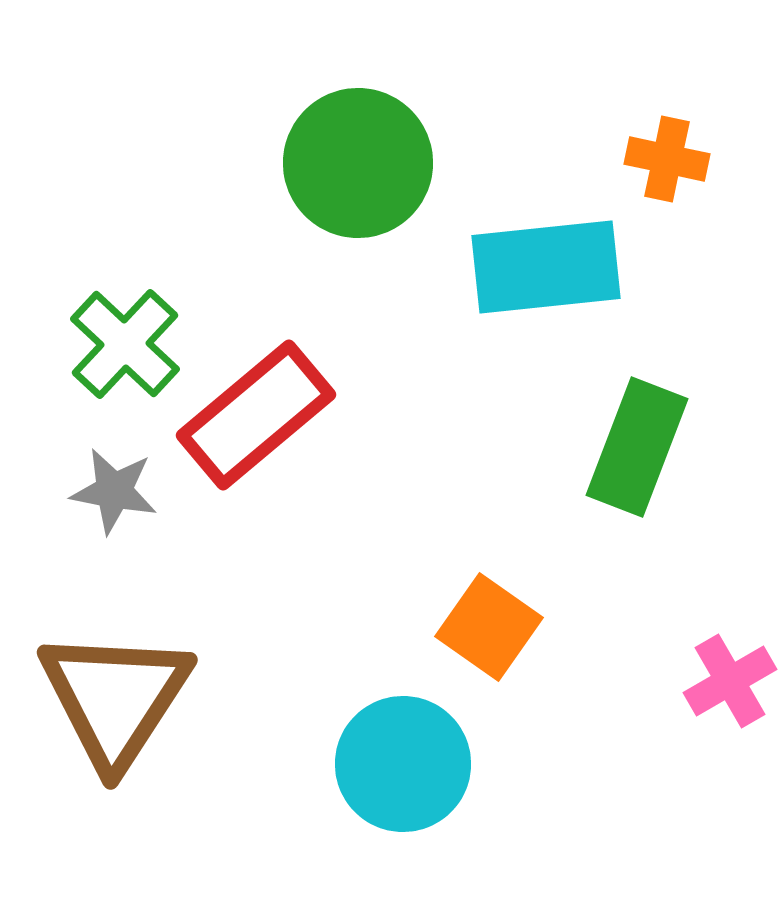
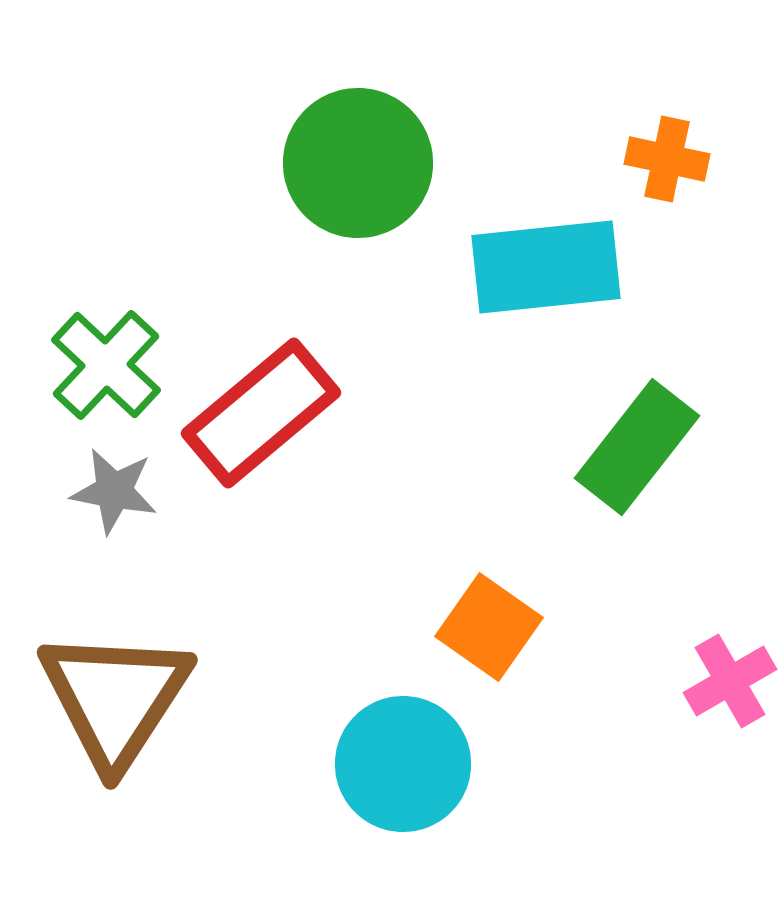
green cross: moved 19 px left, 21 px down
red rectangle: moved 5 px right, 2 px up
green rectangle: rotated 17 degrees clockwise
